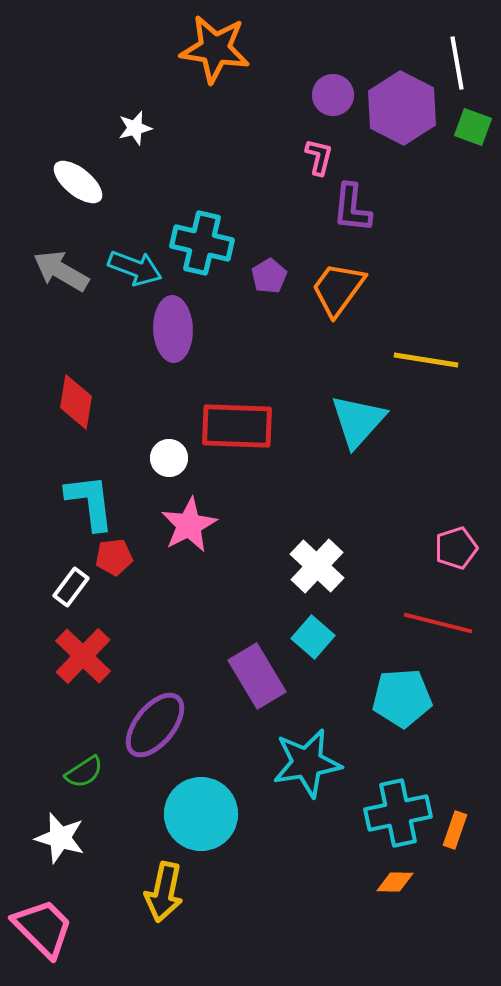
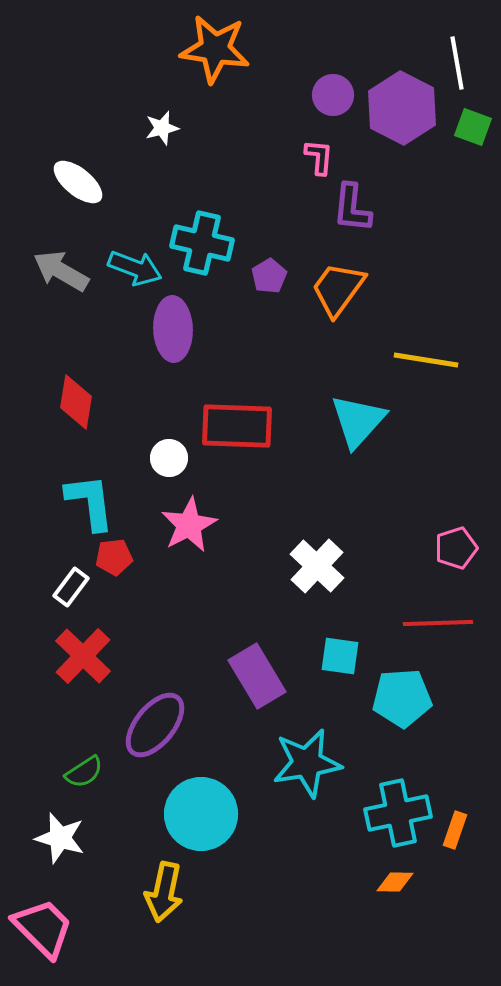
white star at (135, 128): moved 27 px right
pink L-shape at (319, 157): rotated 9 degrees counterclockwise
red line at (438, 623): rotated 16 degrees counterclockwise
cyan square at (313, 637): moved 27 px right, 19 px down; rotated 33 degrees counterclockwise
